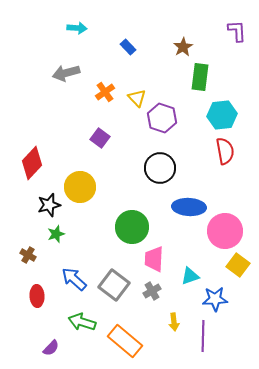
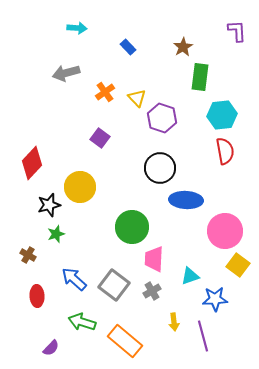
blue ellipse: moved 3 px left, 7 px up
purple line: rotated 16 degrees counterclockwise
